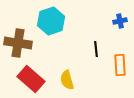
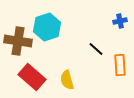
cyan hexagon: moved 4 px left, 6 px down
brown cross: moved 2 px up
black line: rotated 42 degrees counterclockwise
red rectangle: moved 1 px right, 2 px up
